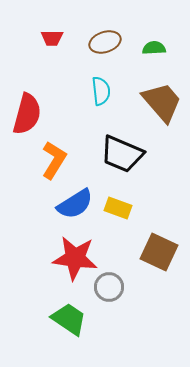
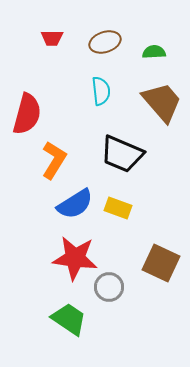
green semicircle: moved 4 px down
brown square: moved 2 px right, 11 px down
